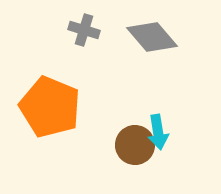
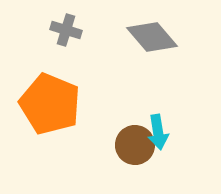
gray cross: moved 18 px left
orange pentagon: moved 3 px up
